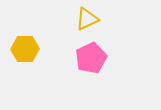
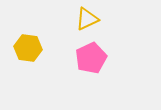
yellow hexagon: moved 3 px right, 1 px up; rotated 8 degrees clockwise
